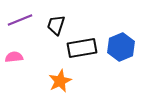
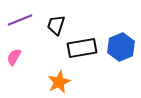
pink semicircle: rotated 54 degrees counterclockwise
orange star: moved 1 px left, 1 px down
